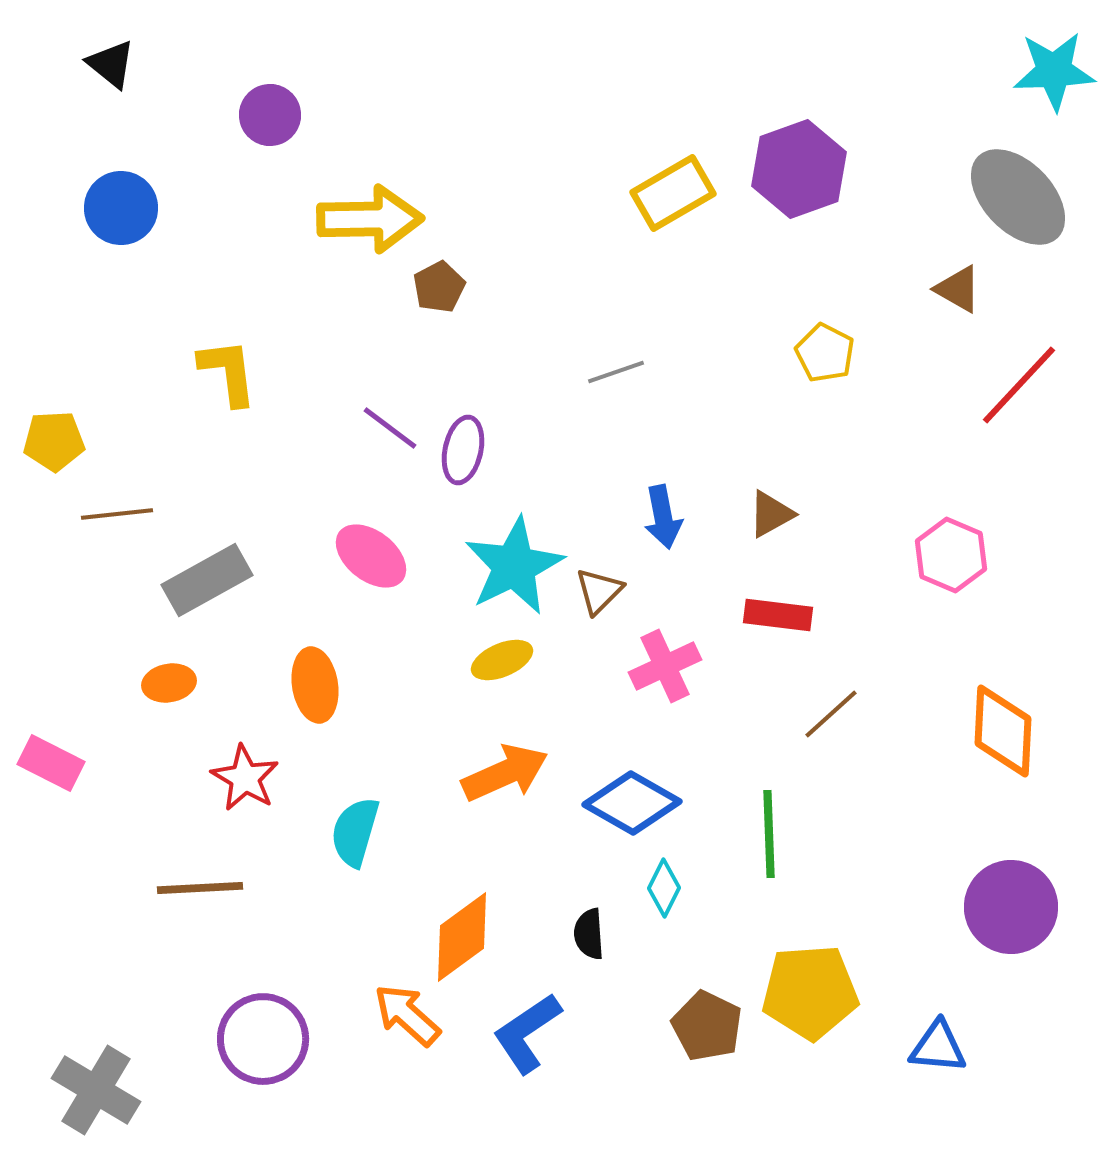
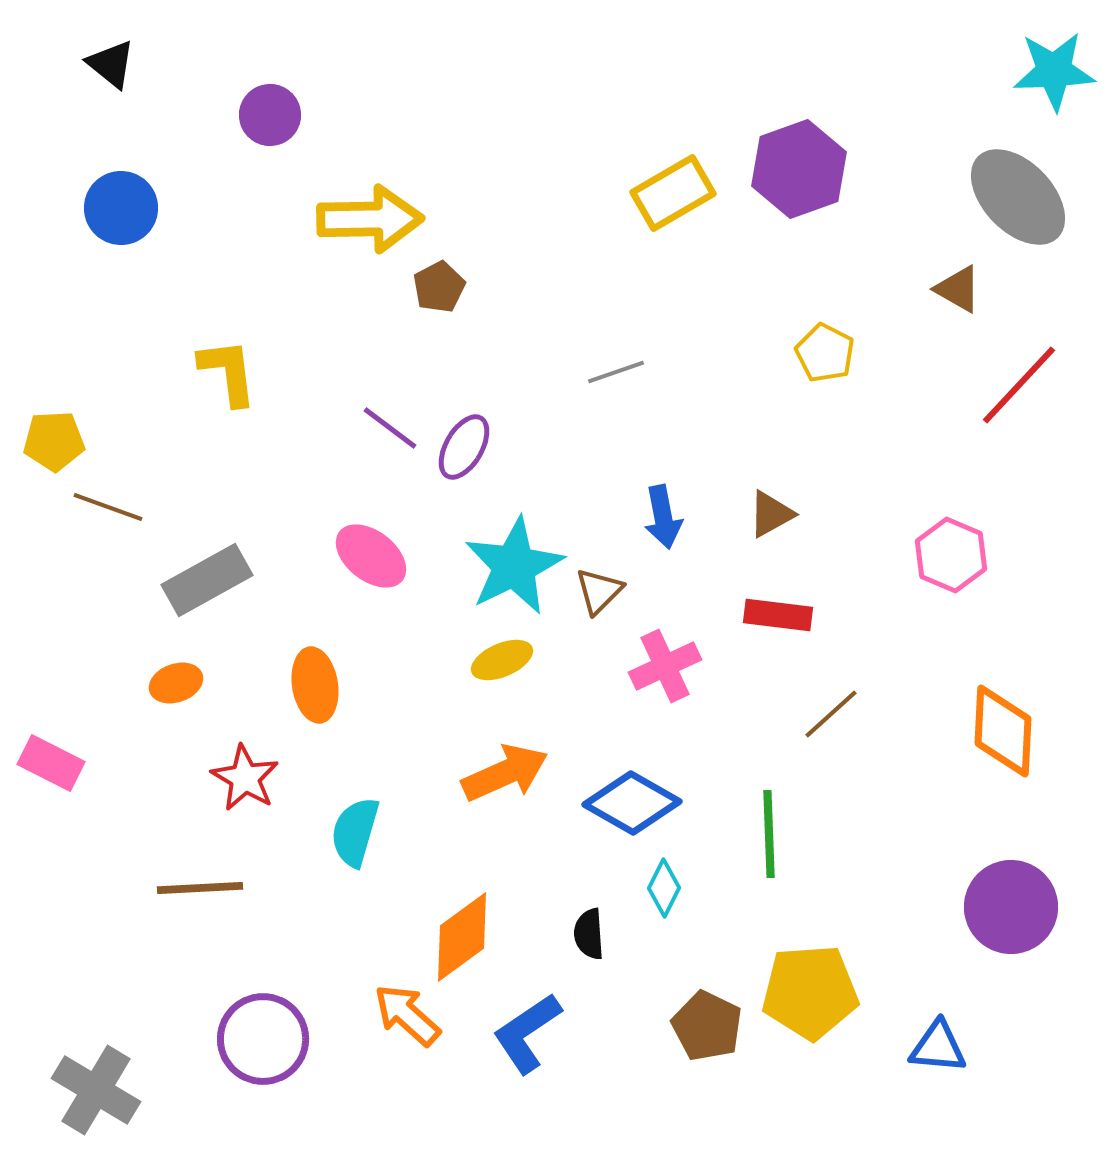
purple ellipse at (463, 450): moved 1 px right, 3 px up; rotated 18 degrees clockwise
brown line at (117, 514): moved 9 px left, 7 px up; rotated 26 degrees clockwise
orange ellipse at (169, 683): moved 7 px right; rotated 9 degrees counterclockwise
